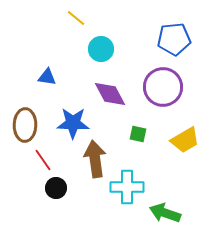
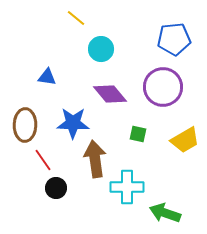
purple diamond: rotated 12 degrees counterclockwise
